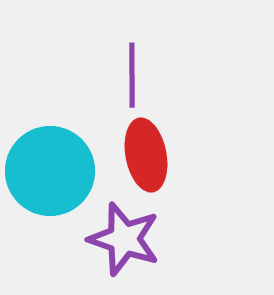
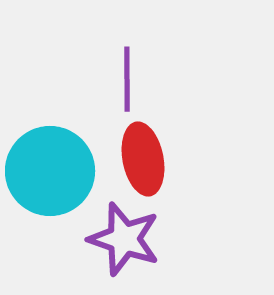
purple line: moved 5 px left, 4 px down
red ellipse: moved 3 px left, 4 px down
